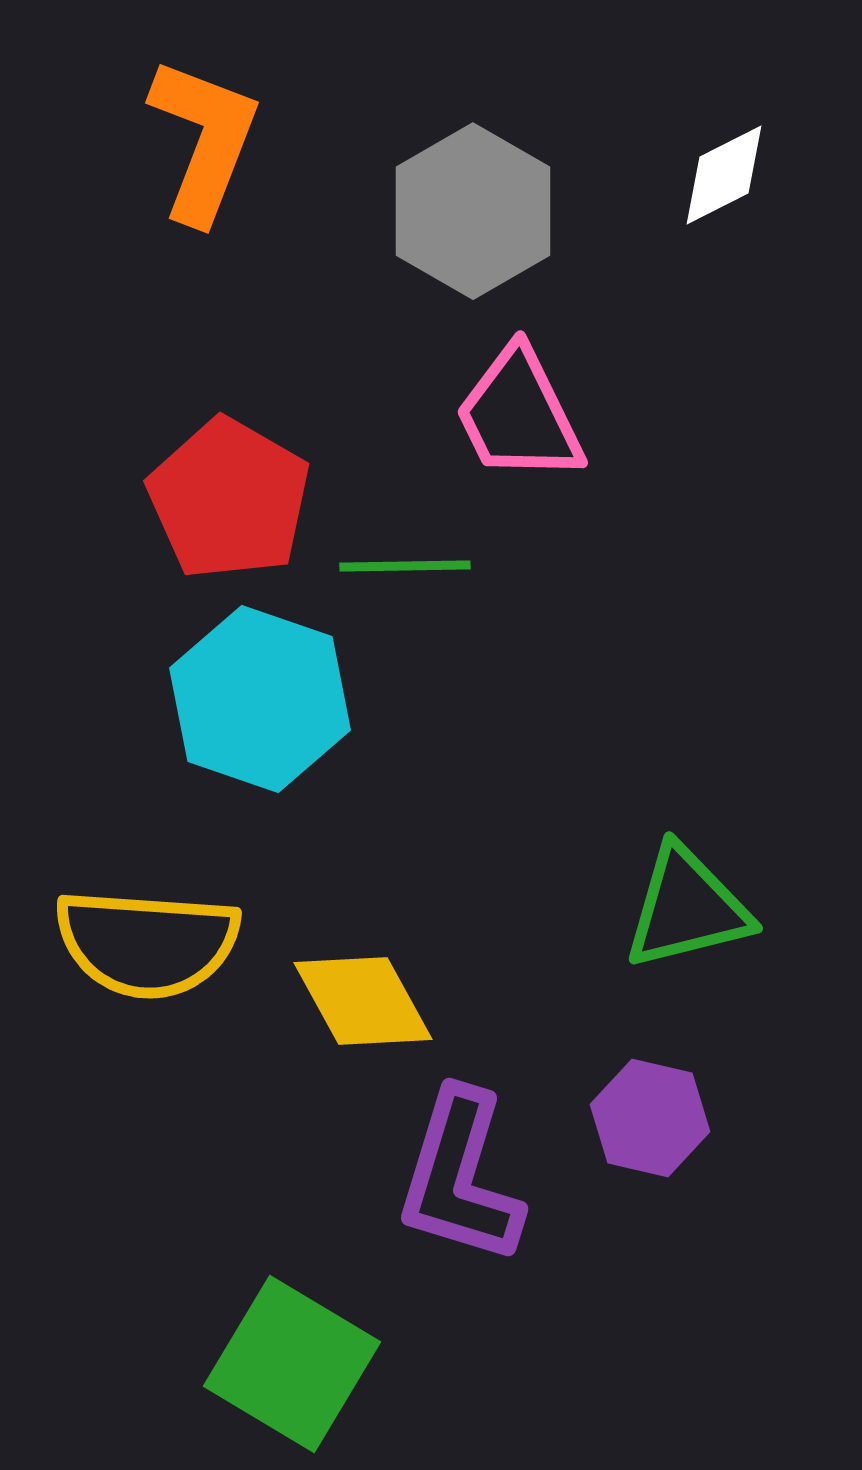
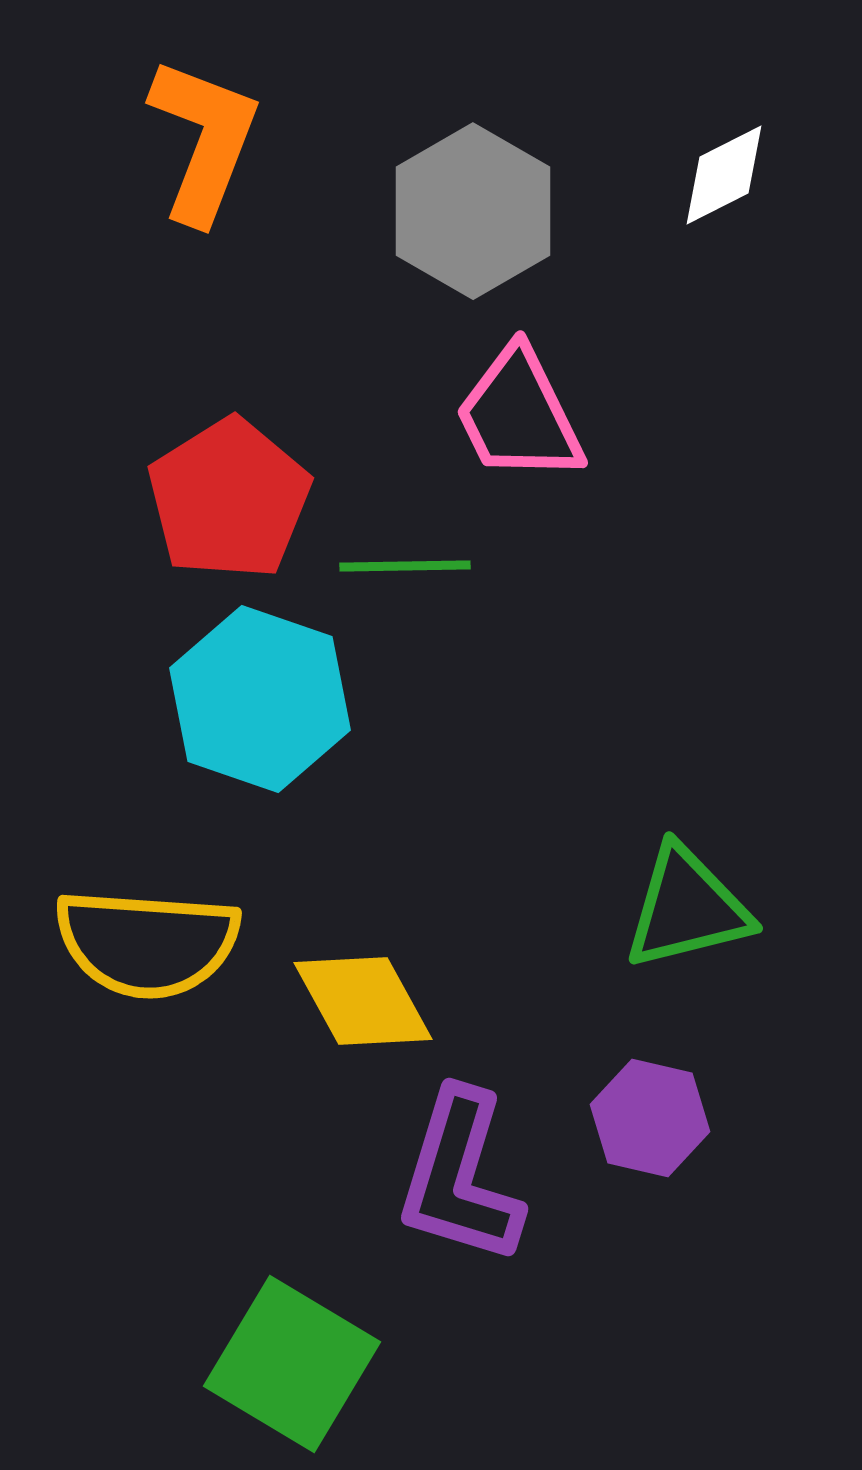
red pentagon: rotated 10 degrees clockwise
